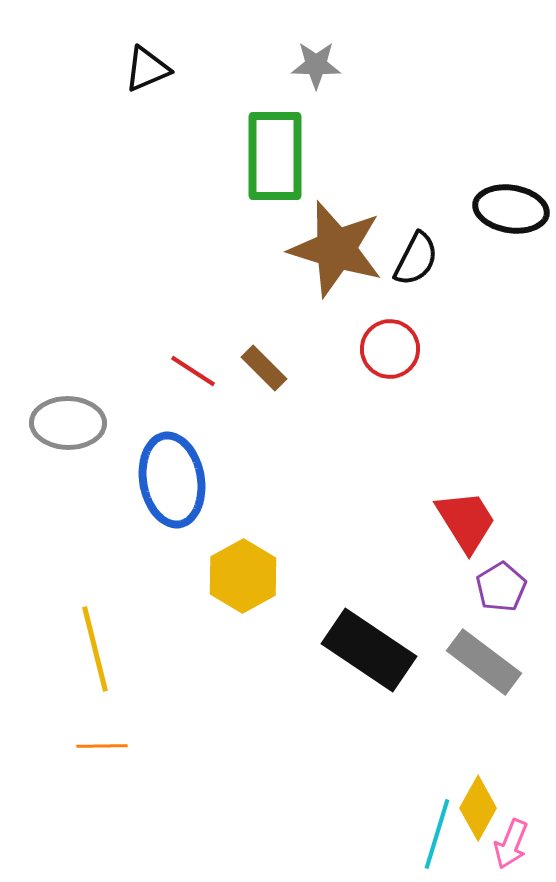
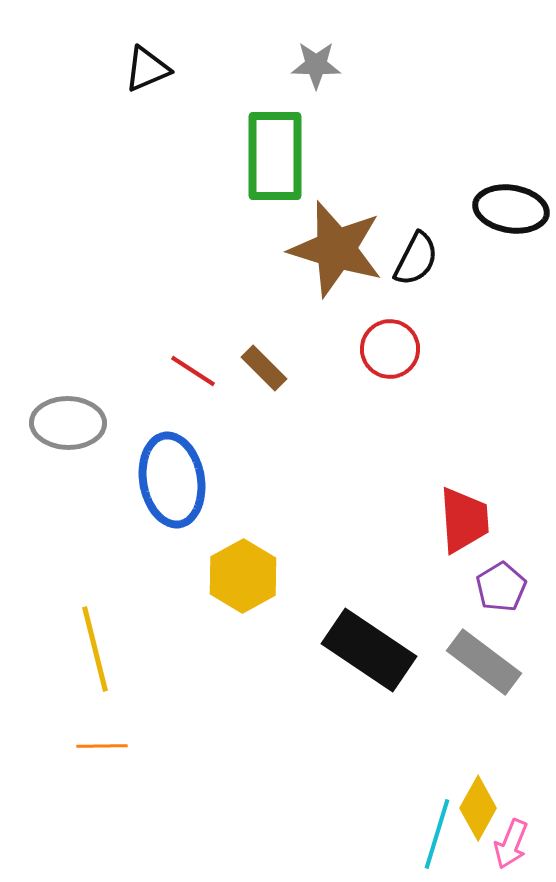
red trapezoid: moved 2 px left, 1 px up; rotated 28 degrees clockwise
